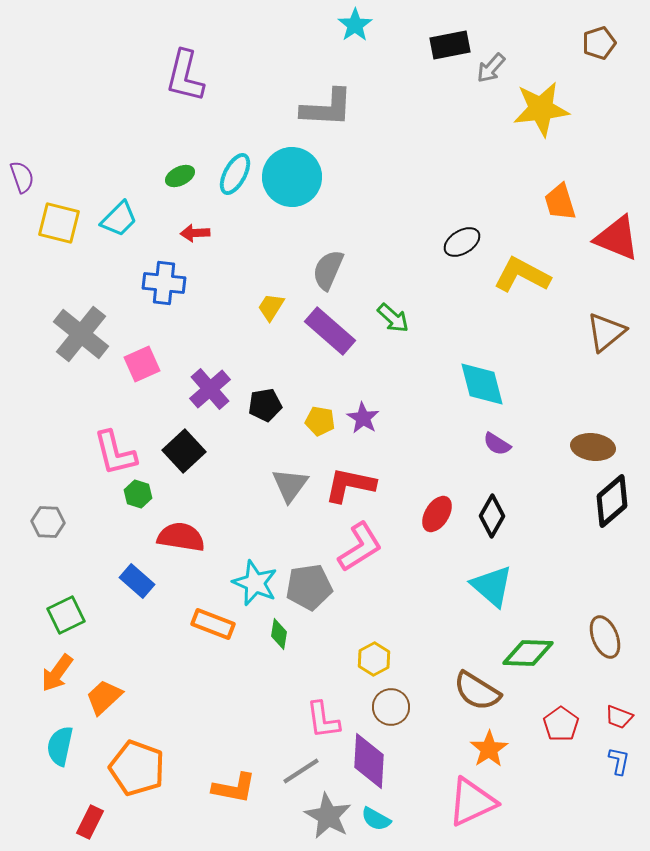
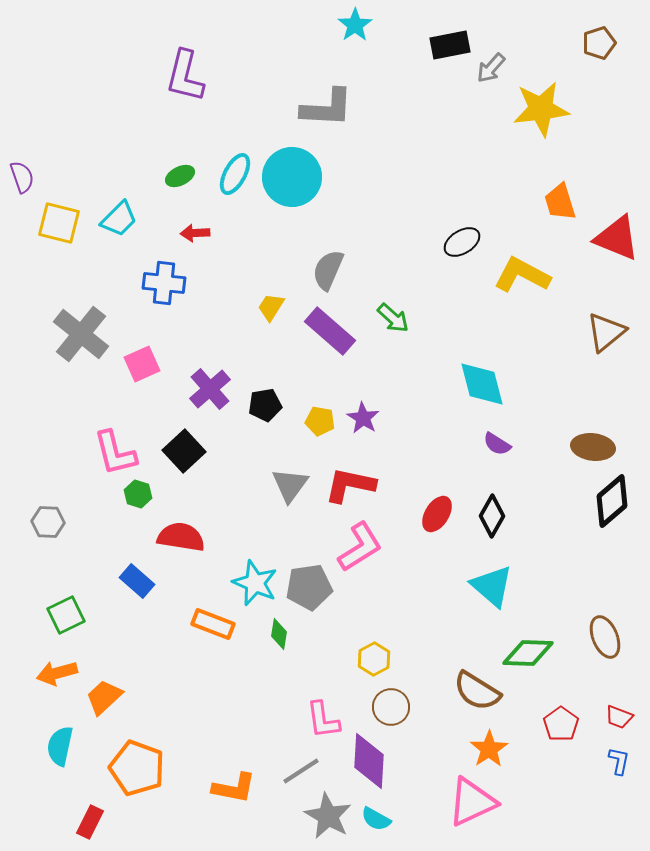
orange arrow at (57, 673): rotated 39 degrees clockwise
